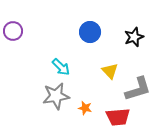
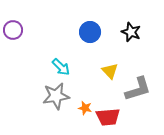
purple circle: moved 1 px up
black star: moved 3 px left, 5 px up; rotated 30 degrees counterclockwise
red trapezoid: moved 10 px left
